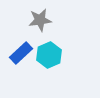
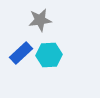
cyan hexagon: rotated 20 degrees clockwise
